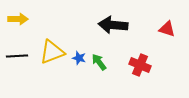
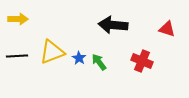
blue star: rotated 16 degrees clockwise
red cross: moved 2 px right, 4 px up
